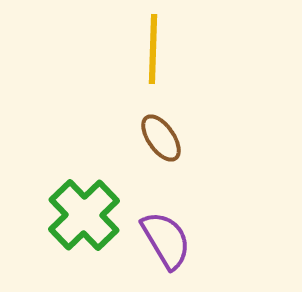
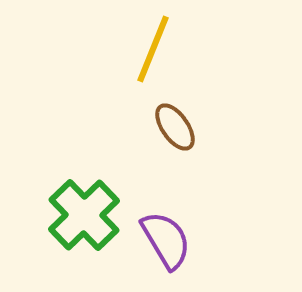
yellow line: rotated 20 degrees clockwise
brown ellipse: moved 14 px right, 11 px up
